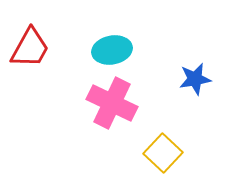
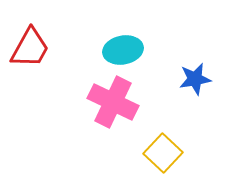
cyan ellipse: moved 11 px right
pink cross: moved 1 px right, 1 px up
